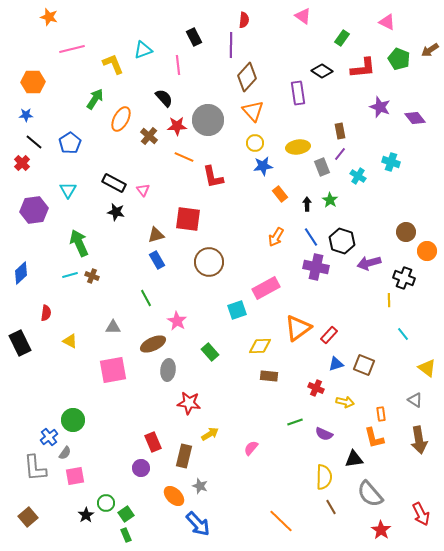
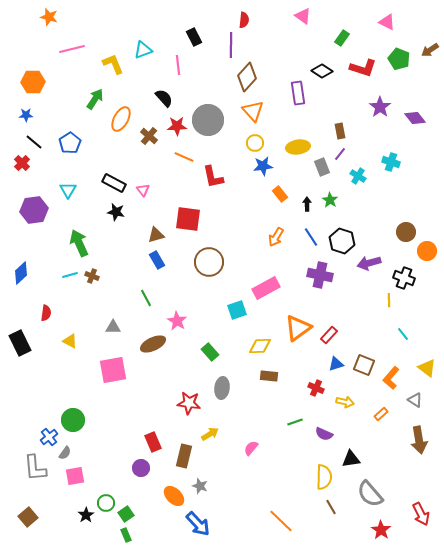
red L-shape at (363, 68): rotated 24 degrees clockwise
purple star at (380, 107): rotated 15 degrees clockwise
purple cross at (316, 267): moved 4 px right, 8 px down
gray ellipse at (168, 370): moved 54 px right, 18 px down
orange rectangle at (381, 414): rotated 56 degrees clockwise
orange L-shape at (374, 438): moved 17 px right, 60 px up; rotated 55 degrees clockwise
black triangle at (354, 459): moved 3 px left
